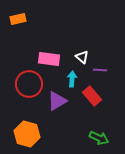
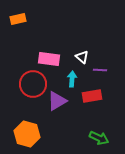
red circle: moved 4 px right
red rectangle: rotated 60 degrees counterclockwise
